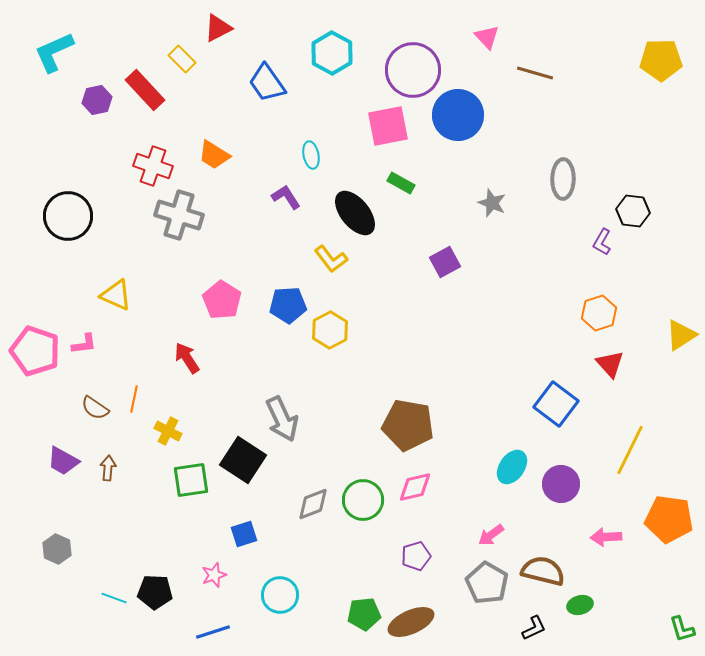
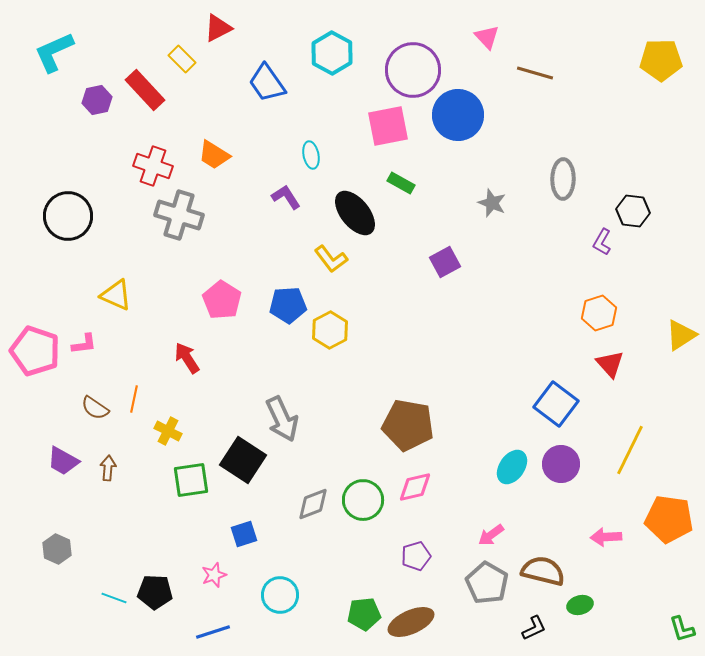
purple circle at (561, 484): moved 20 px up
